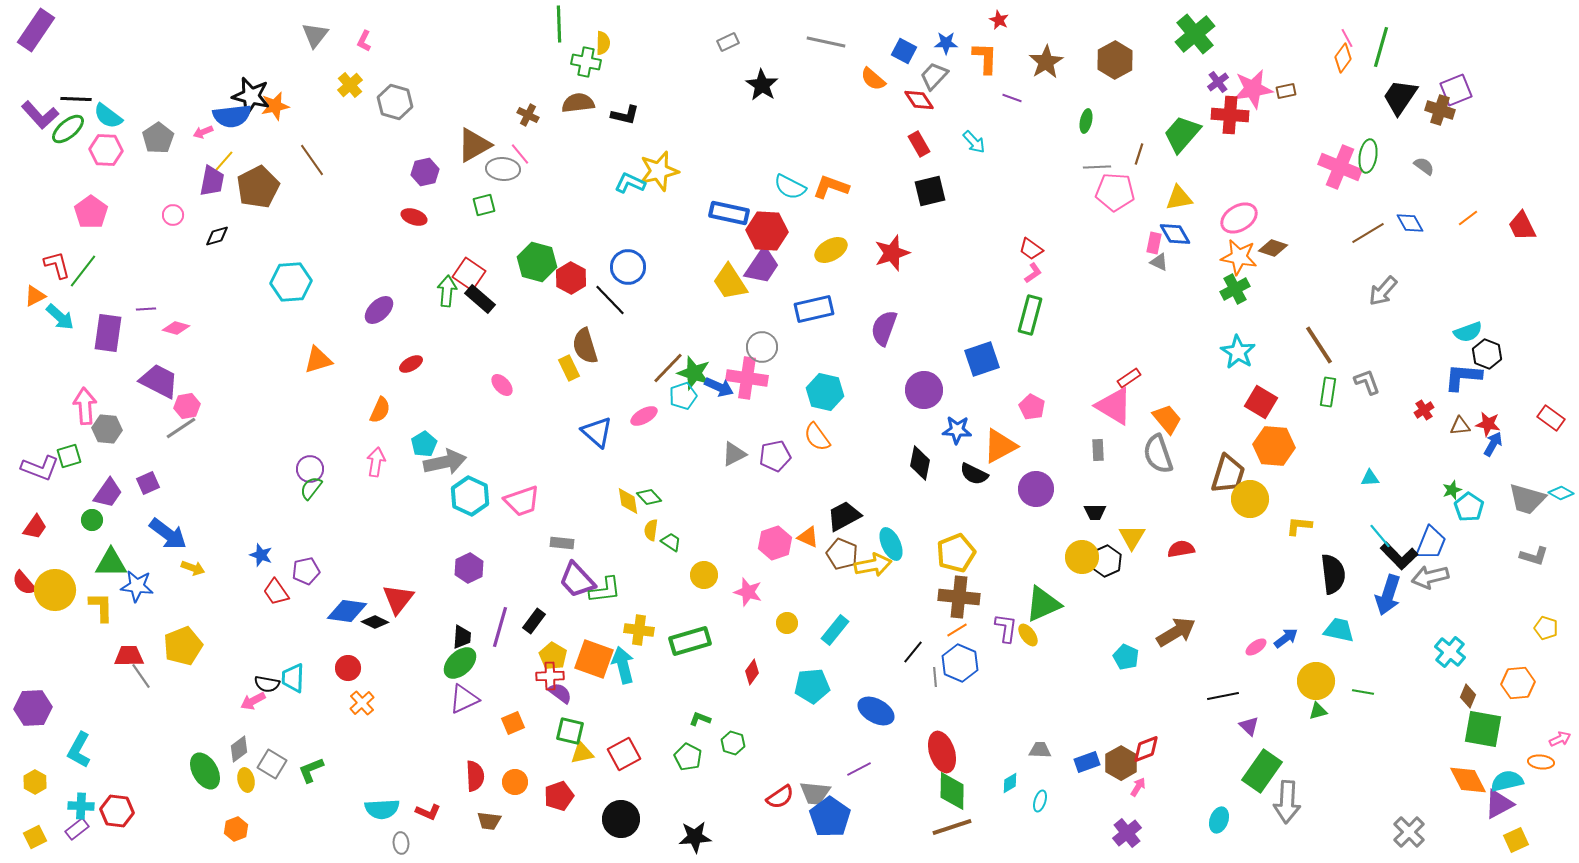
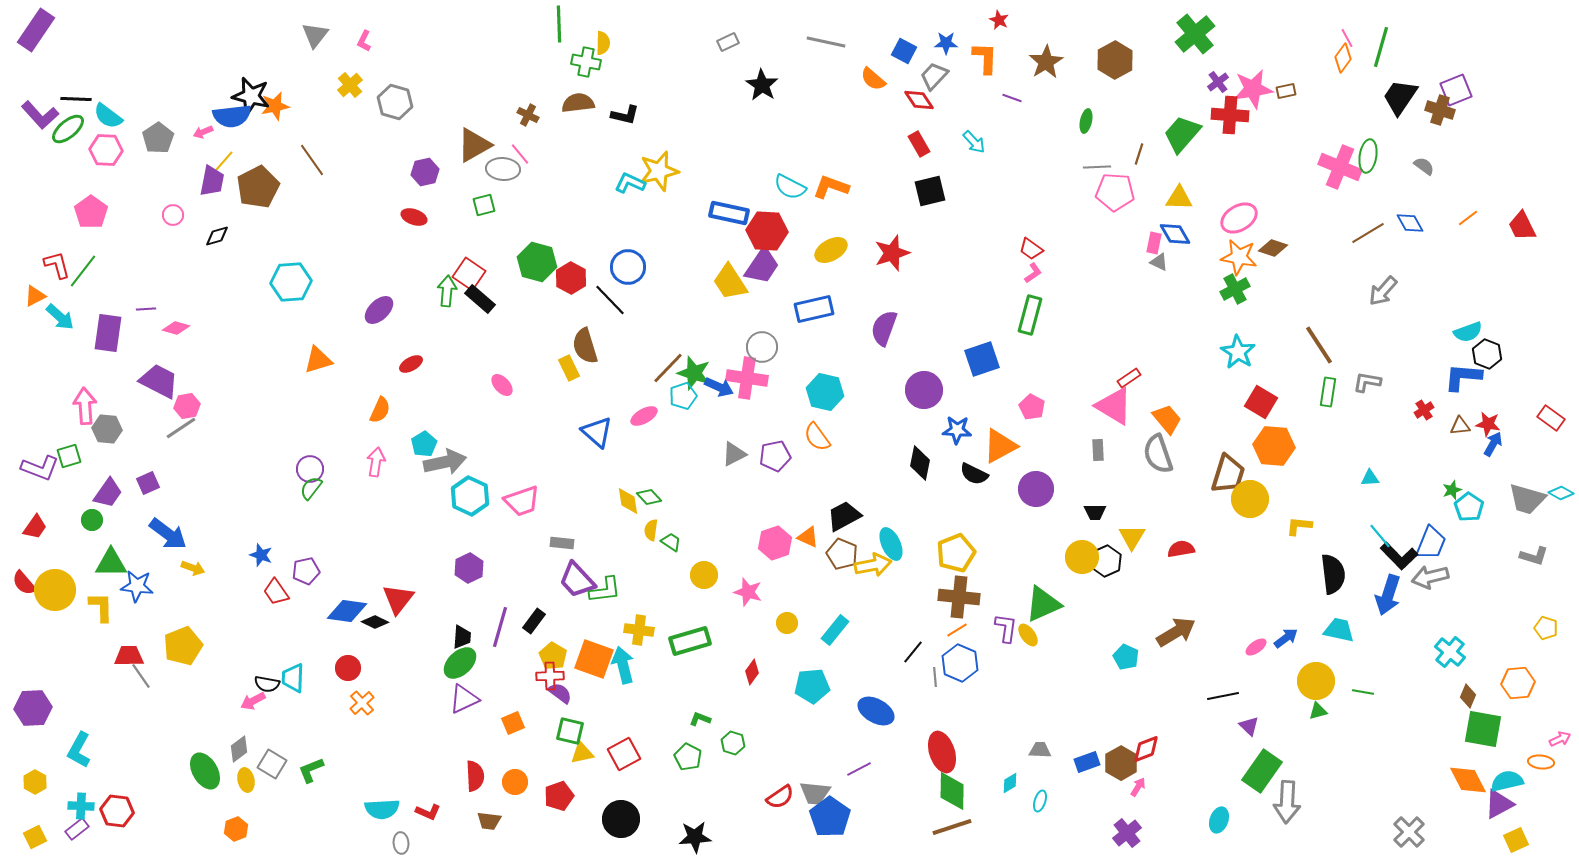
yellow triangle at (1179, 198): rotated 12 degrees clockwise
gray L-shape at (1367, 382): rotated 60 degrees counterclockwise
